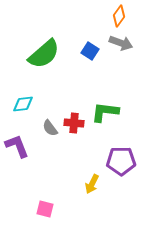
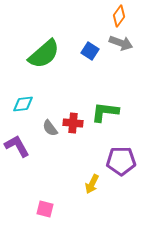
red cross: moved 1 px left
purple L-shape: rotated 8 degrees counterclockwise
